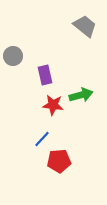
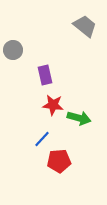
gray circle: moved 6 px up
green arrow: moved 2 px left, 23 px down; rotated 30 degrees clockwise
